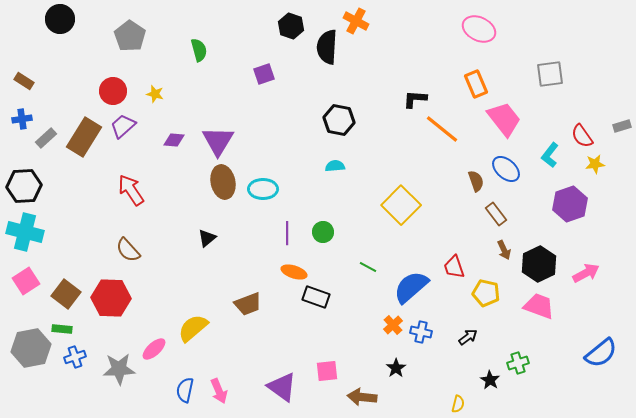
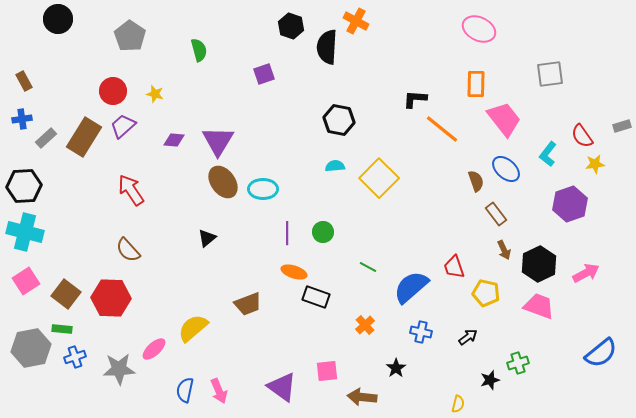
black circle at (60, 19): moved 2 px left
brown rectangle at (24, 81): rotated 30 degrees clockwise
orange rectangle at (476, 84): rotated 24 degrees clockwise
cyan L-shape at (550, 155): moved 2 px left, 1 px up
brown ellipse at (223, 182): rotated 24 degrees counterclockwise
yellow square at (401, 205): moved 22 px left, 27 px up
orange cross at (393, 325): moved 28 px left
black star at (490, 380): rotated 24 degrees clockwise
